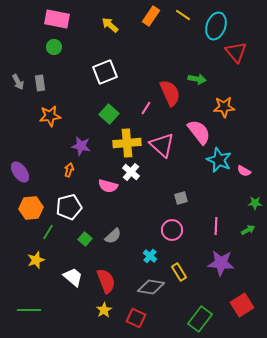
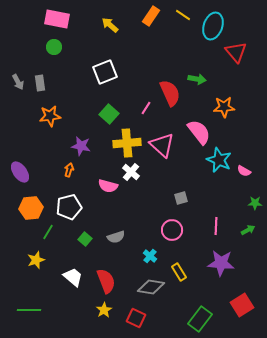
cyan ellipse at (216, 26): moved 3 px left
gray semicircle at (113, 236): moved 3 px right, 1 px down; rotated 24 degrees clockwise
